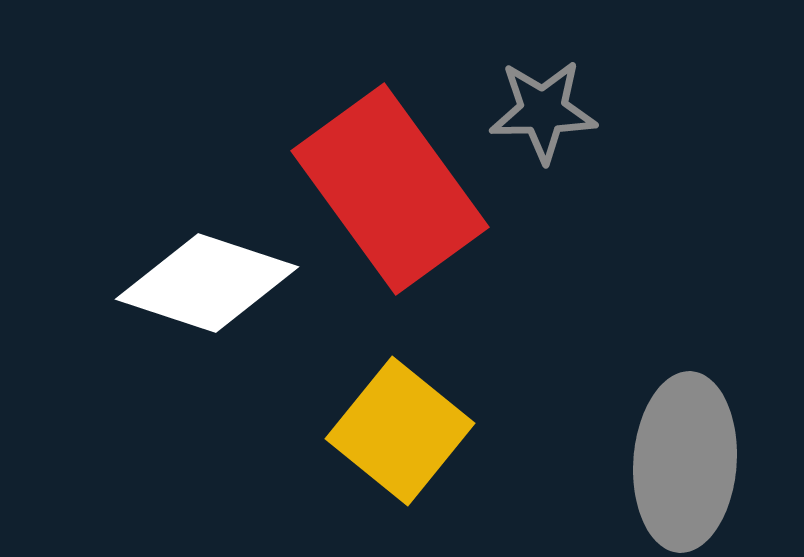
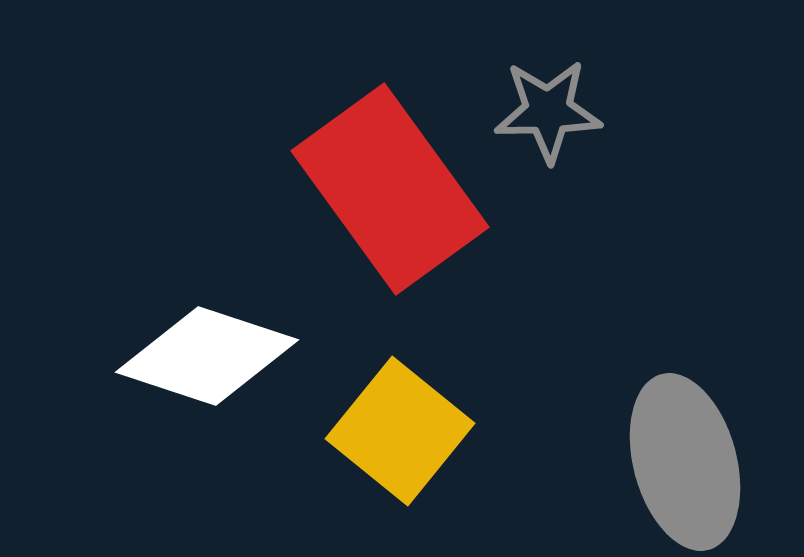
gray star: moved 5 px right
white diamond: moved 73 px down
gray ellipse: rotated 19 degrees counterclockwise
